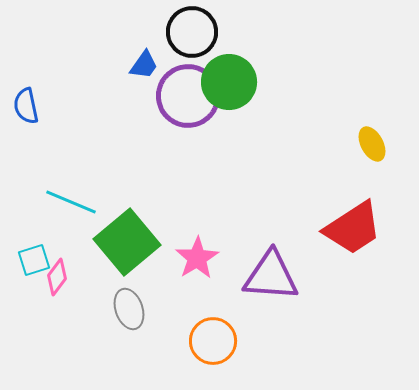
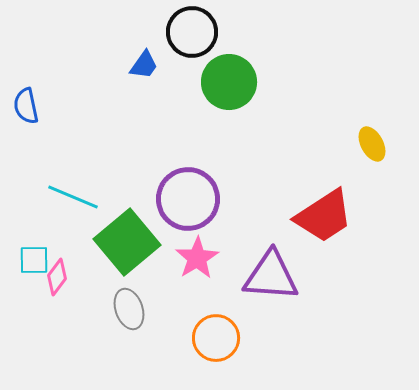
purple circle: moved 103 px down
cyan line: moved 2 px right, 5 px up
red trapezoid: moved 29 px left, 12 px up
cyan square: rotated 16 degrees clockwise
orange circle: moved 3 px right, 3 px up
